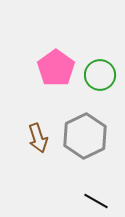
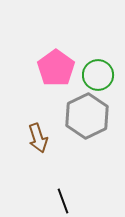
green circle: moved 2 px left
gray hexagon: moved 2 px right, 20 px up
black line: moved 33 px left; rotated 40 degrees clockwise
